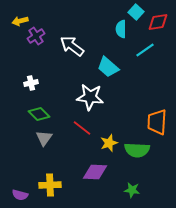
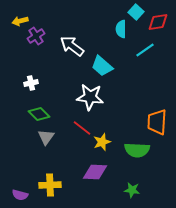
cyan trapezoid: moved 6 px left, 1 px up
gray triangle: moved 2 px right, 1 px up
yellow star: moved 7 px left, 1 px up
